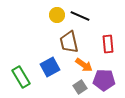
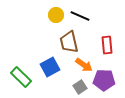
yellow circle: moved 1 px left
red rectangle: moved 1 px left, 1 px down
green rectangle: rotated 15 degrees counterclockwise
